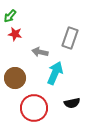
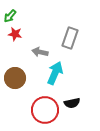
red circle: moved 11 px right, 2 px down
